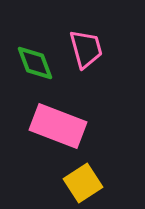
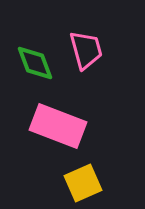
pink trapezoid: moved 1 px down
yellow square: rotated 9 degrees clockwise
